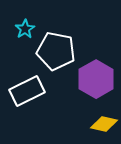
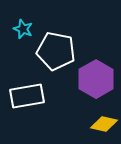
cyan star: moved 2 px left; rotated 18 degrees counterclockwise
white rectangle: moved 5 px down; rotated 16 degrees clockwise
